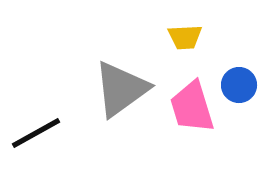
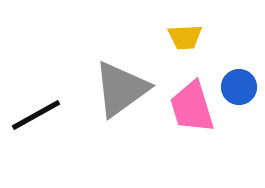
blue circle: moved 2 px down
black line: moved 18 px up
